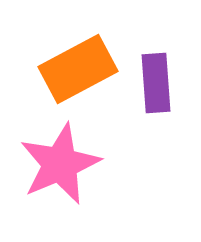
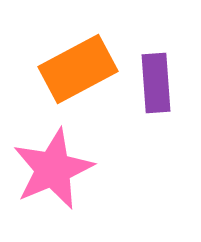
pink star: moved 7 px left, 5 px down
